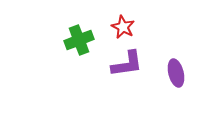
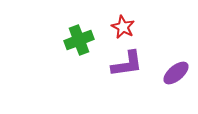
purple ellipse: rotated 64 degrees clockwise
